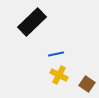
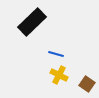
blue line: rotated 28 degrees clockwise
